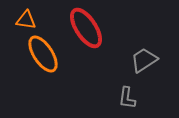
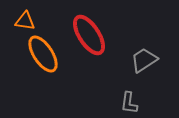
orange triangle: moved 1 px left, 1 px down
red ellipse: moved 3 px right, 7 px down
gray L-shape: moved 2 px right, 5 px down
